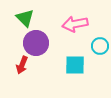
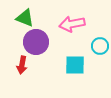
green triangle: rotated 24 degrees counterclockwise
pink arrow: moved 3 px left
purple circle: moved 1 px up
red arrow: rotated 12 degrees counterclockwise
